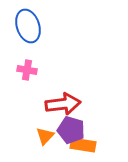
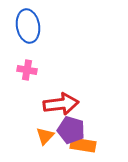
blue ellipse: rotated 8 degrees clockwise
red arrow: moved 2 px left
